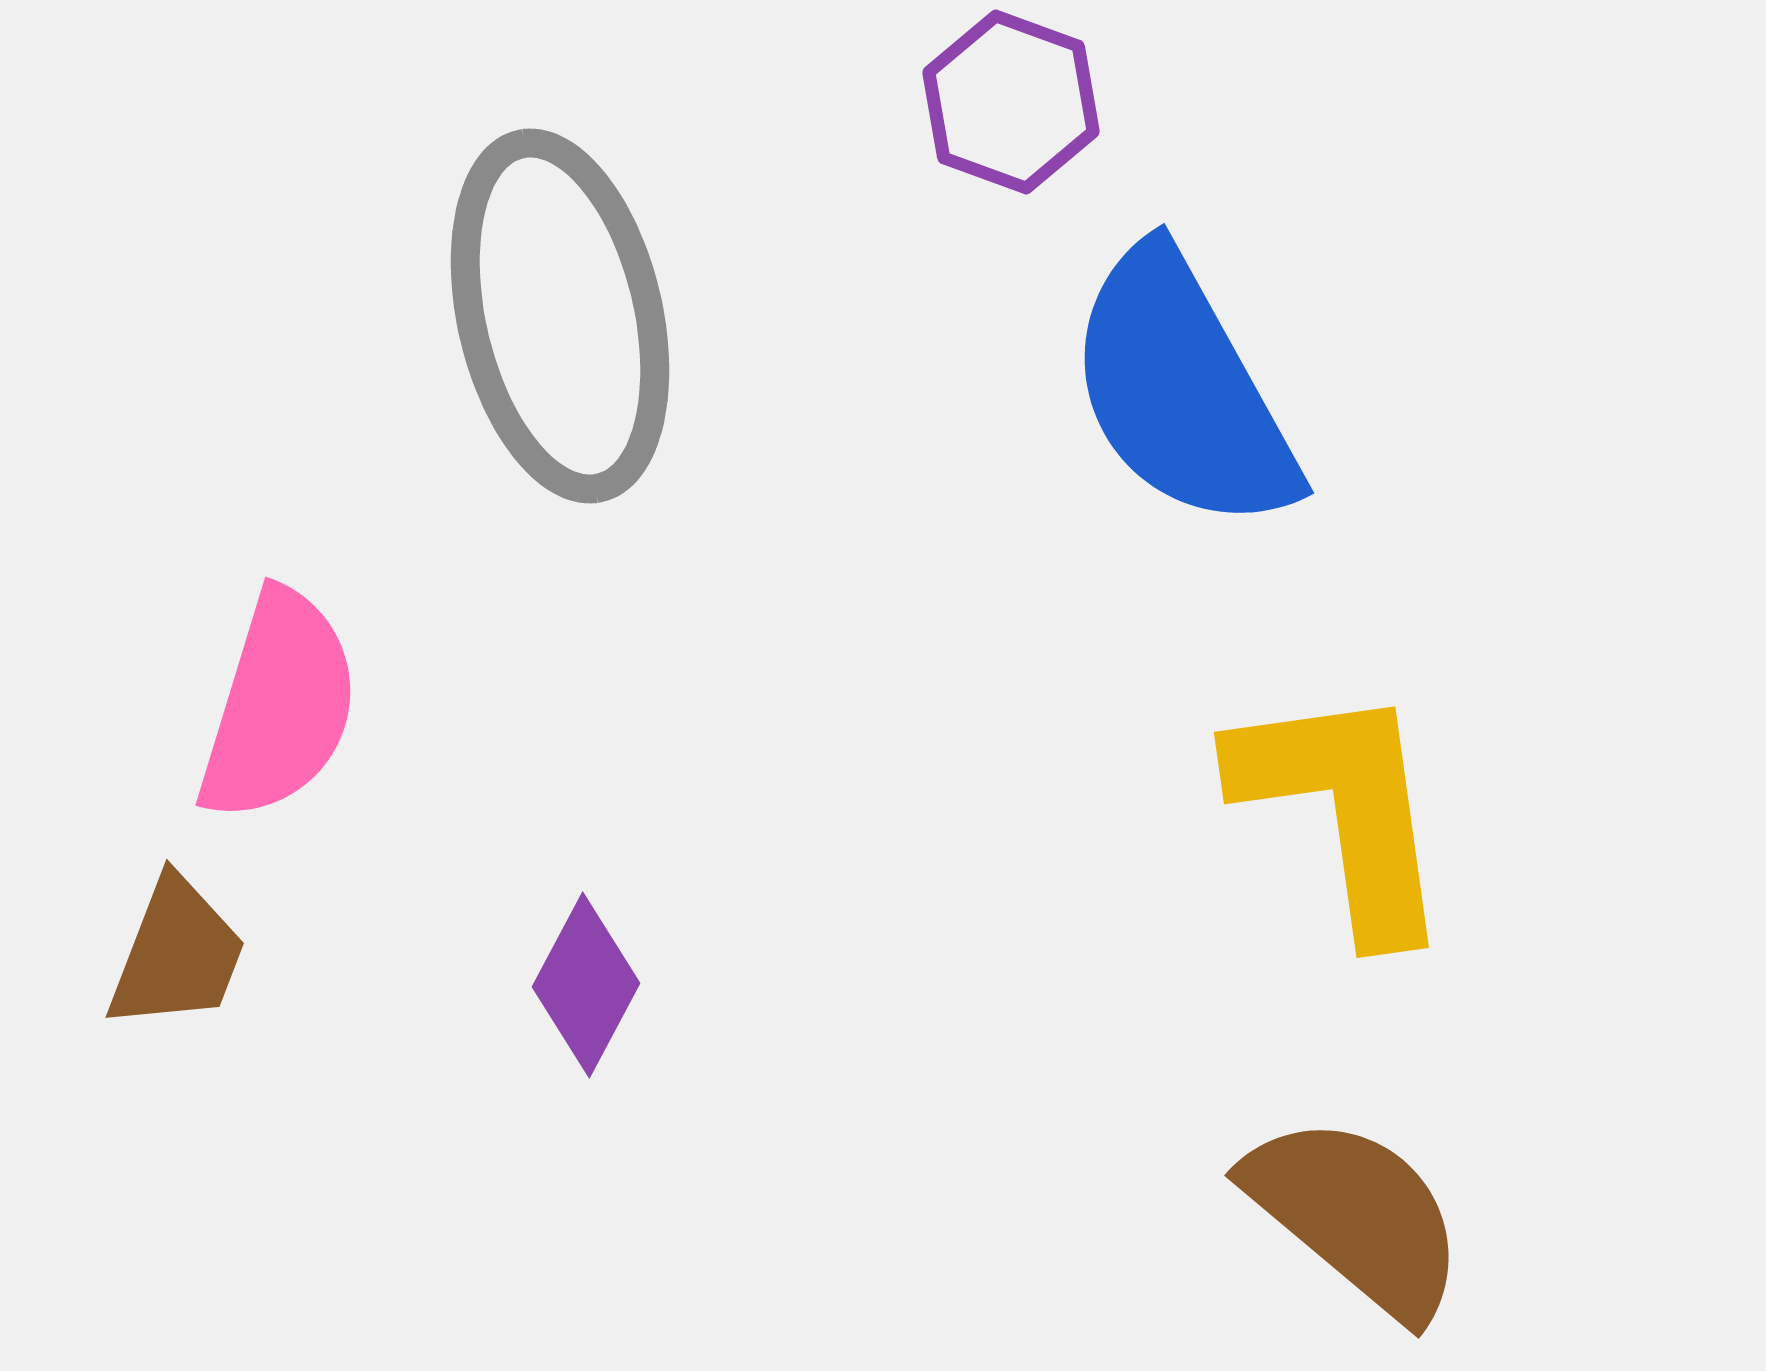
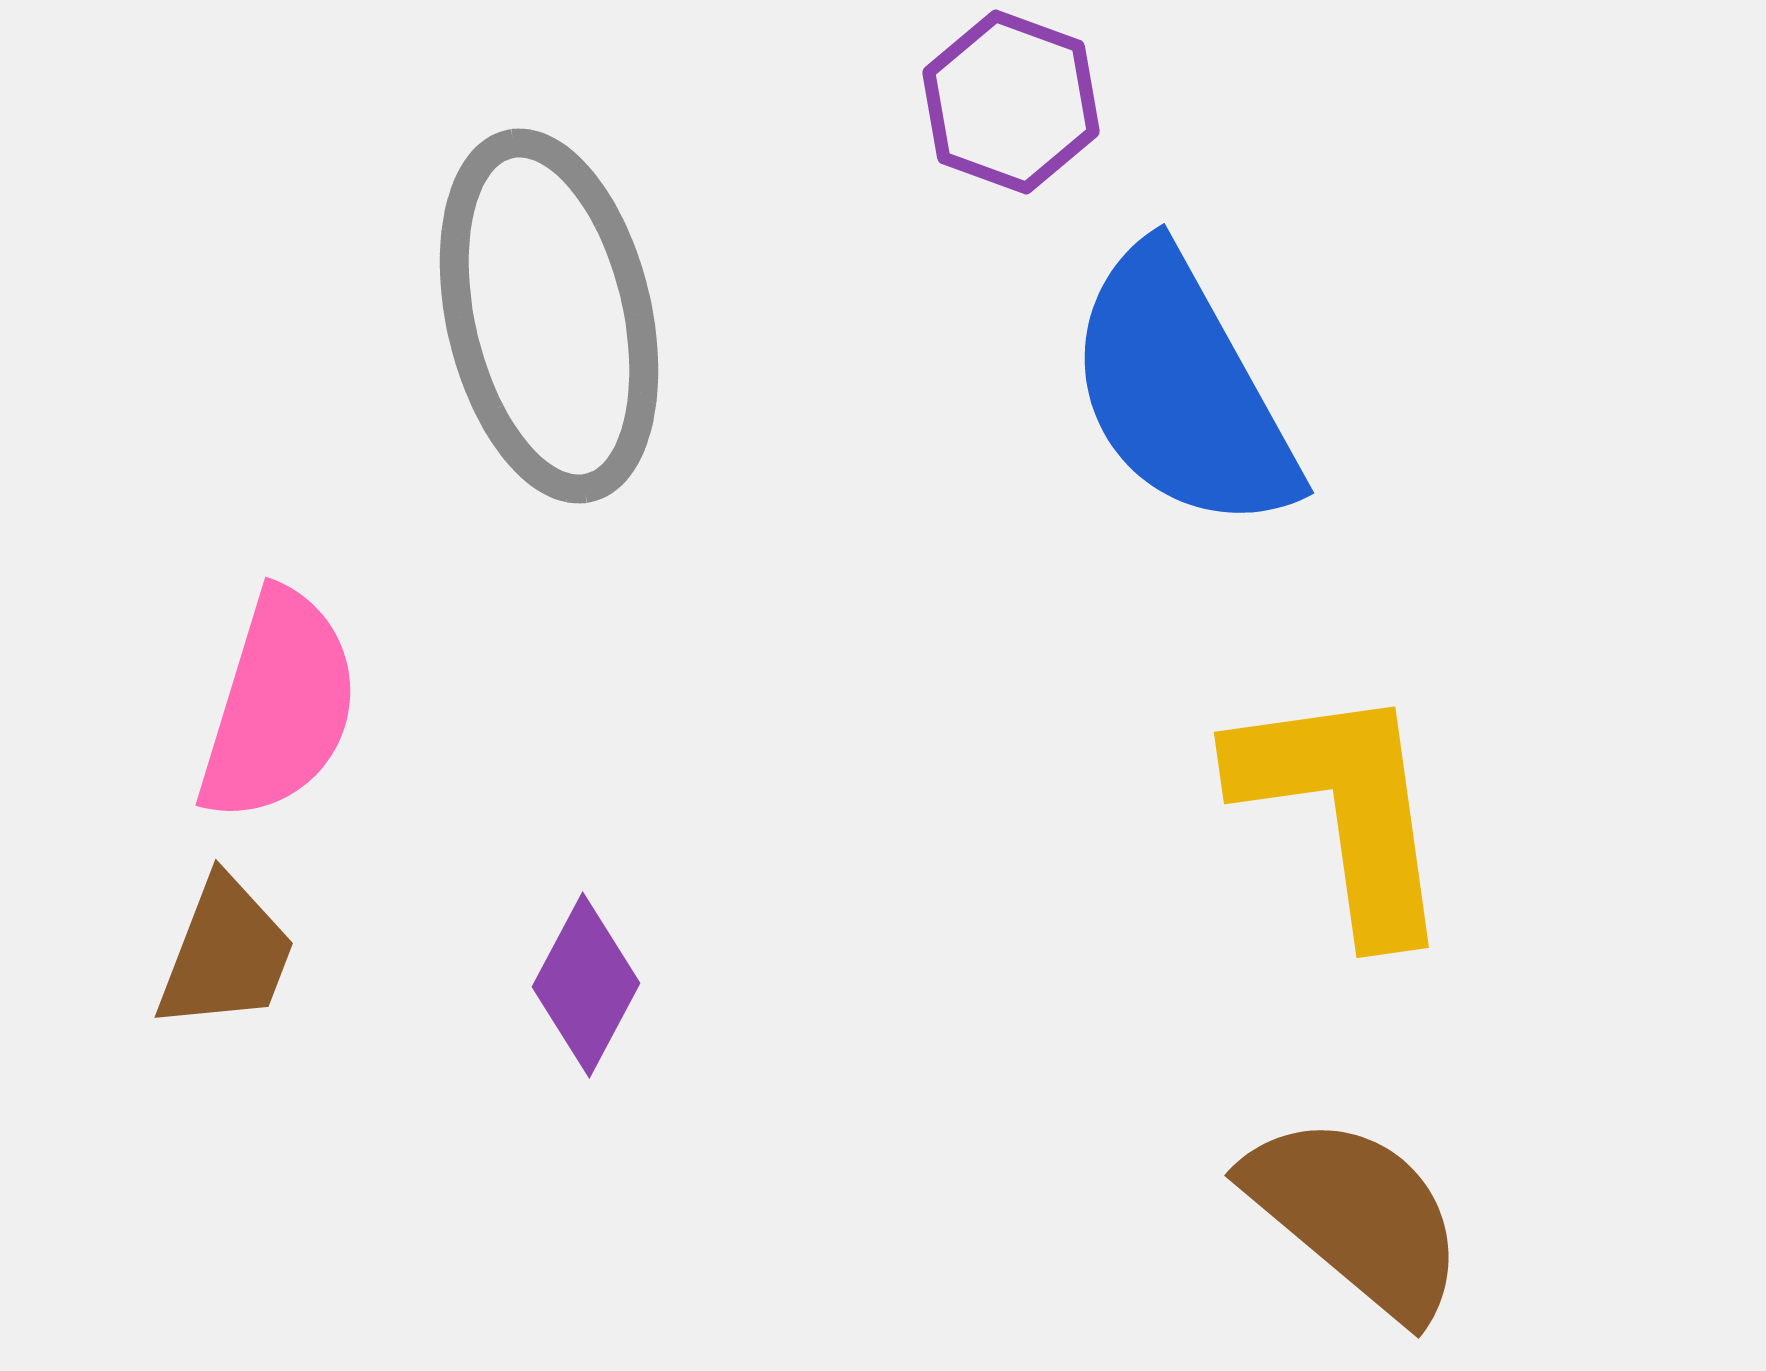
gray ellipse: moved 11 px left
brown trapezoid: moved 49 px right
